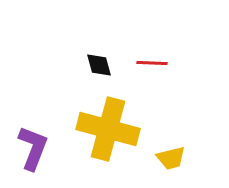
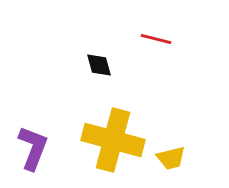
red line: moved 4 px right, 24 px up; rotated 12 degrees clockwise
yellow cross: moved 5 px right, 11 px down
